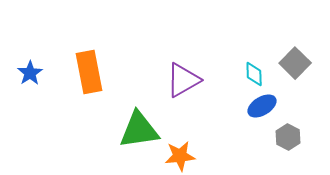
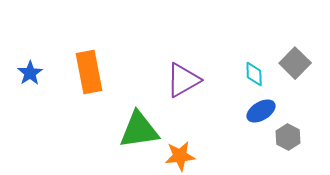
blue ellipse: moved 1 px left, 5 px down
